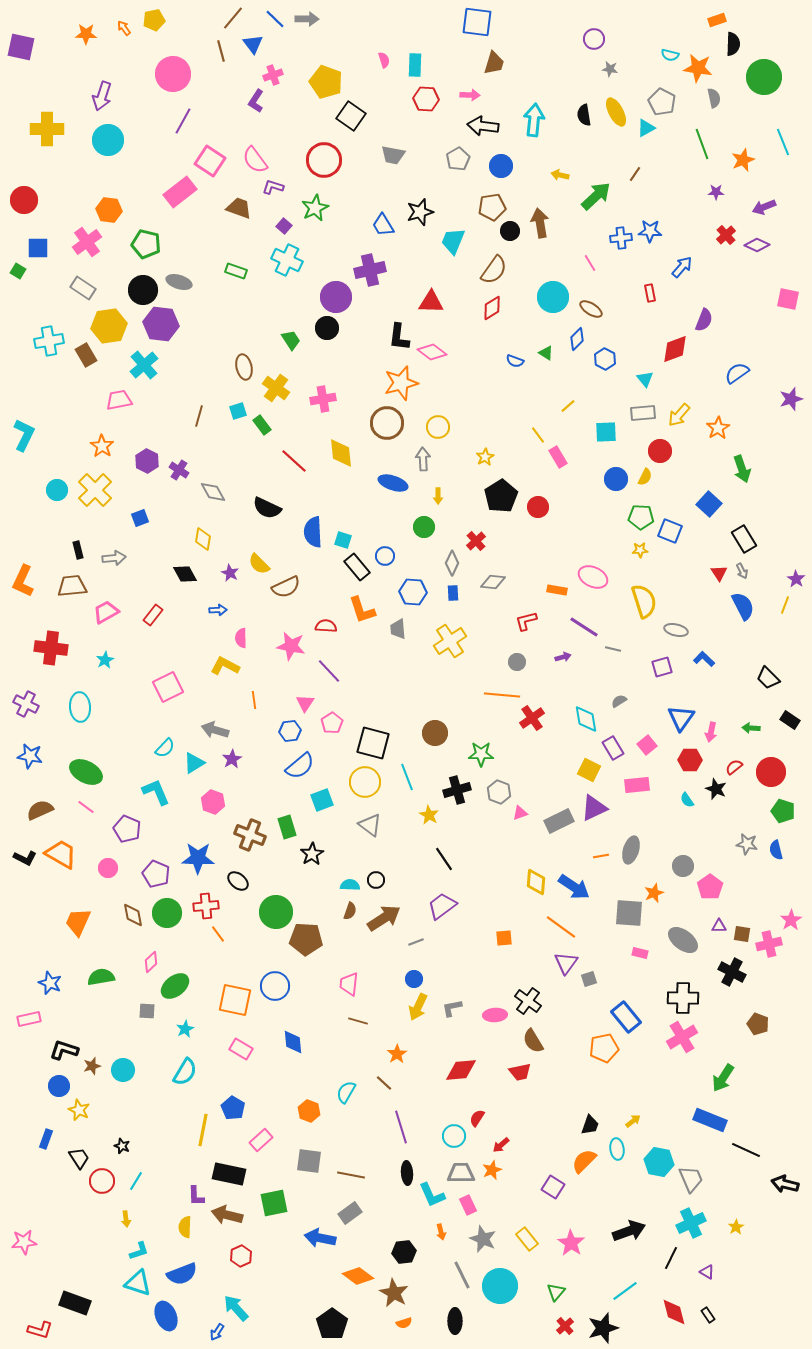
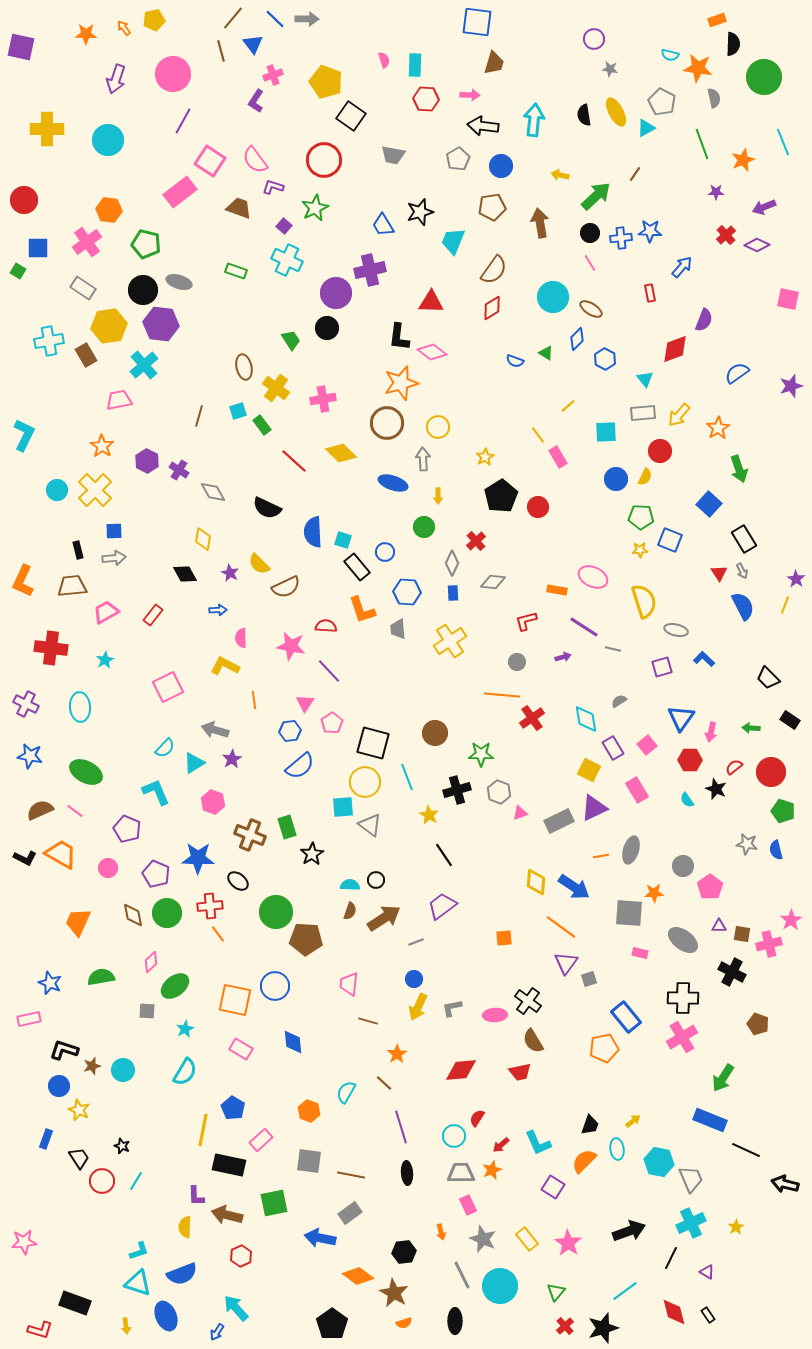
purple arrow at (102, 96): moved 14 px right, 17 px up
black circle at (510, 231): moved 80 px right, 2 px down
purple circle at (336, 297): moved 4 px up
purple star at (791, 399): moved 13 px up
yellow diamond at (341, 453): rotated 40 degrees counterclockwise
green arrow at (742, 469): moved 3 px left
blue square at (140, 518): moved 26 px left, 13 px down; rotated 18 degrees clockwise
blue square at (670, 531): moved 9 px down
blue circle at (385, 556): moved 4 px up
blue hexagon at (413, 592): moved 6 px left
pink rectangle at (637, 785): moved 5 px down; rotated 65 degrees clockwise
cyan square at (322, 800): moved 21 px right, 7 px down; rotated 15 degrees clockwise
pink line at (86, 807): moved 11 px left, 4 px down
black line at (444, 859): moved 4 px up
orange star at (654, 893): rotated 18 degrees clockwise
red cross at (206, 906): moved 4 px right
brown line at (358, 1021): moved 10 px right
black rectangle at (229, 1174): moved 9 px up
cyan L-shape at (432, 1195): moved 106 px right, 52 px up
yellow arrow at (126, 1219): moved 107 px down
pink star at (571, 1243): moved 3 px left
